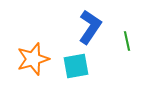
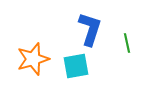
blue L-shape: moved 2 px down; rotated 16 degrees counterclockwise
green line: moved 2 px down
